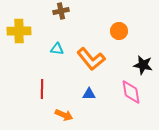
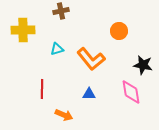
yellow cross: moved 4 px right, 1 px up
cyan triangle: rotated 24 degrees counterclockwise
